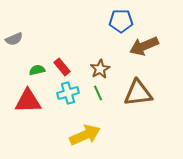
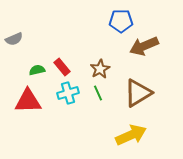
brown triangle: rotated 24 degrees counterclockwise
yellow arrow: moved 46 px right
